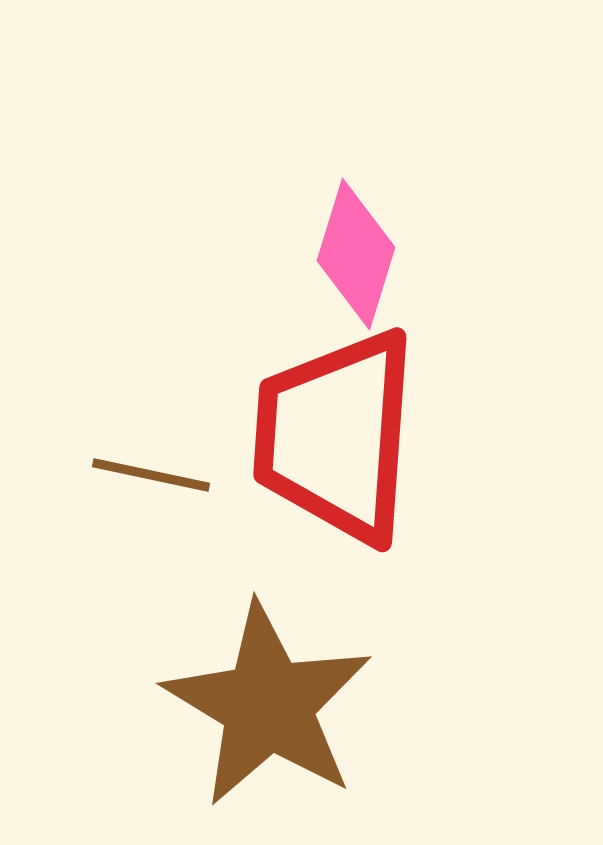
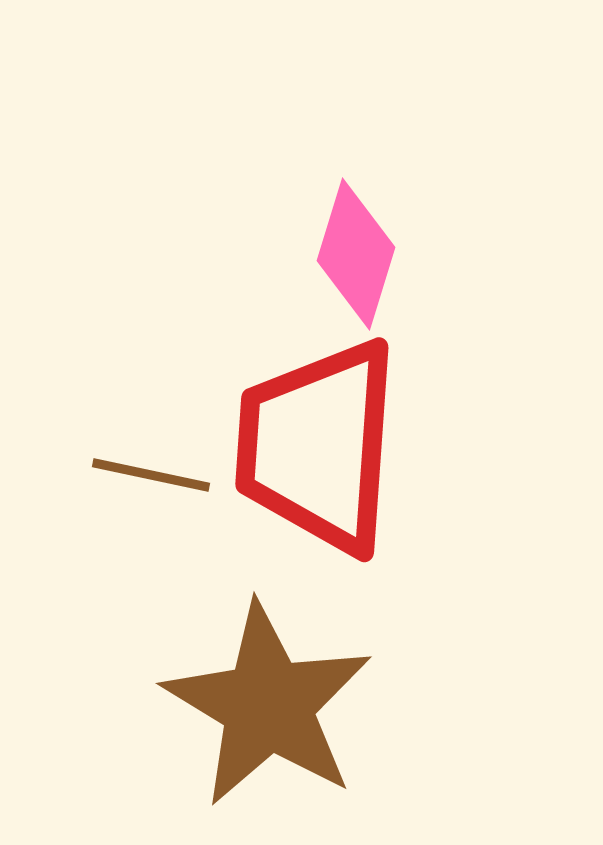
red trapezoid: moved 18 px left, 10 px down
